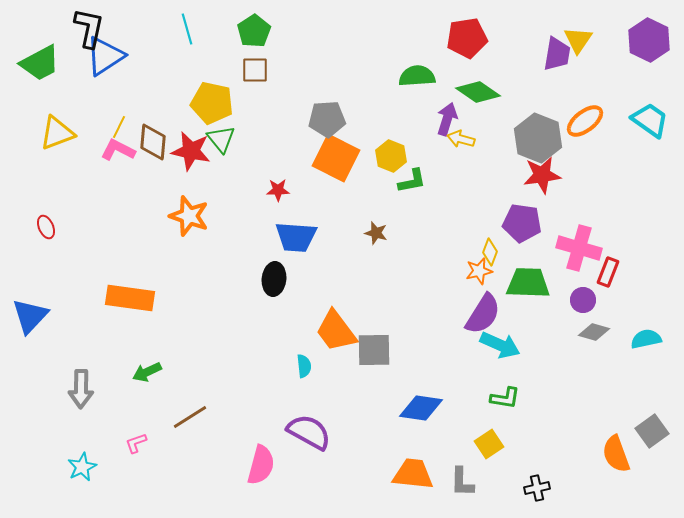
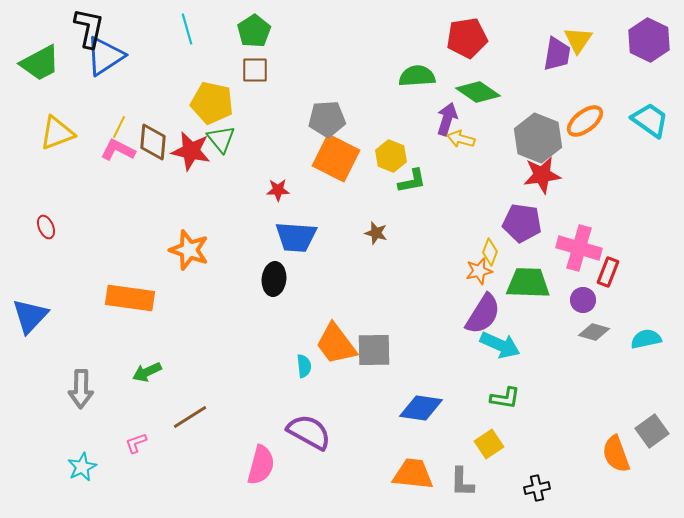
orange star at (189, 216): moved 34 px down
orange trapezoid at (336, 331): moved 13 px down
